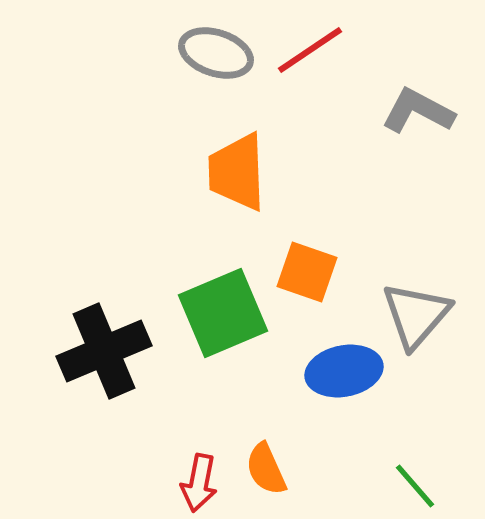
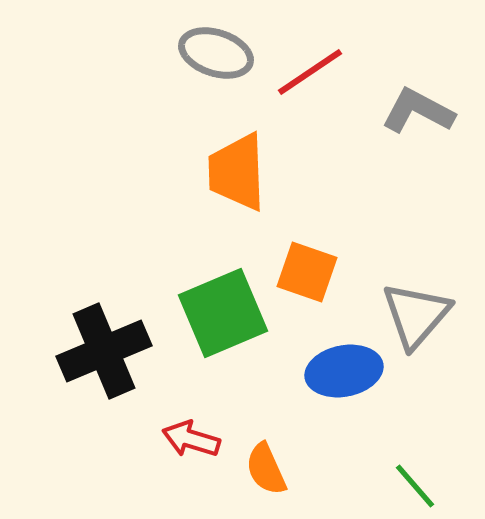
red line: moved 22 px down
red arrow: moved 8 px left, 44 px up; rotated 96 degrees clockwise
